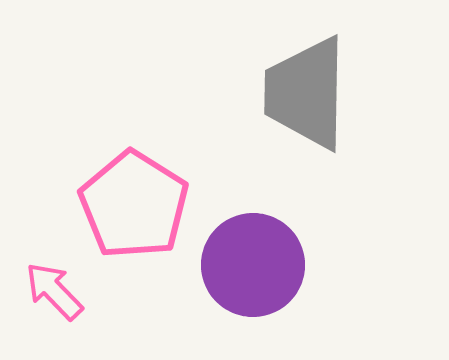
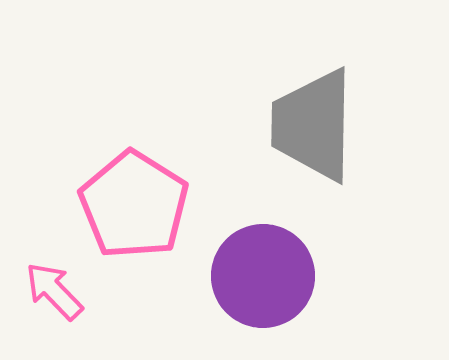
gray trapezoid: moved 7 px right, 32 px down
purple circle: moved 10 px right, 11 px down
